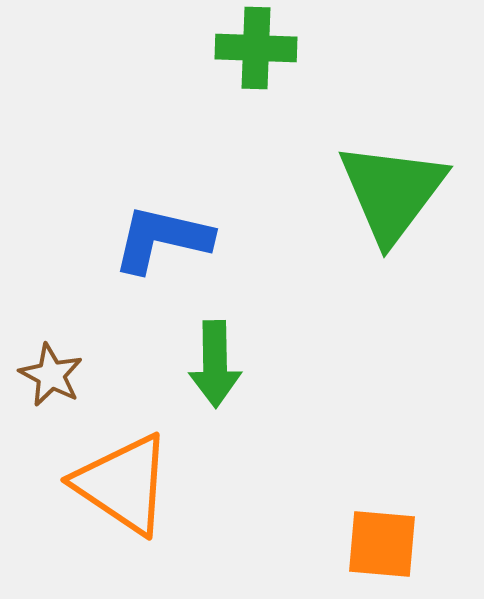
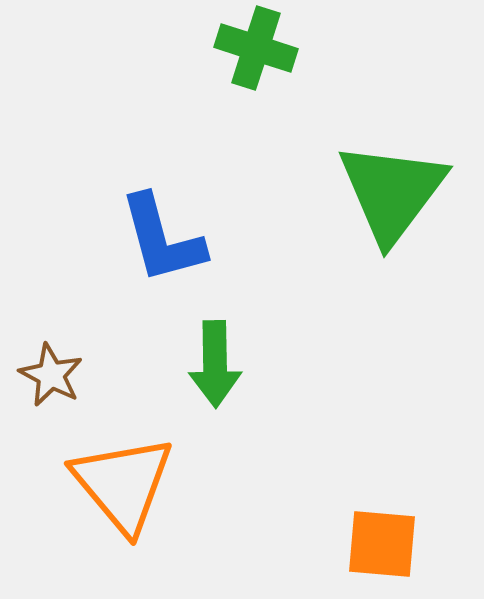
green cross: rotated 16 degrees clockwise
blue L-shape: rotated 118 degrees counterclockwise
orange triangle: rotated 16 degrees clockwise
